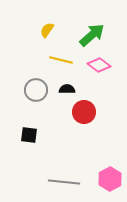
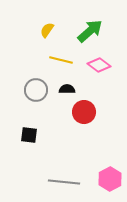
green arrow: moved 2 px left, 4 px up
